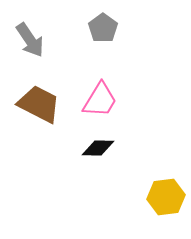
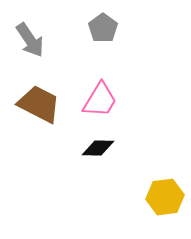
yellow hexagon: moved 1 px left
